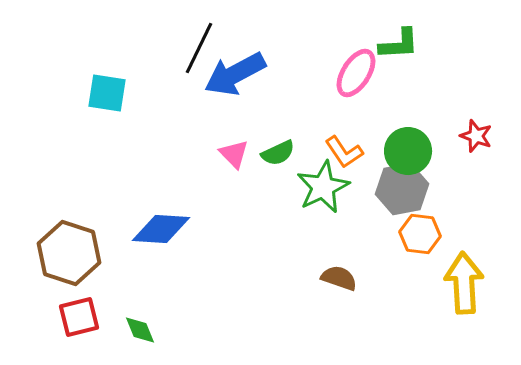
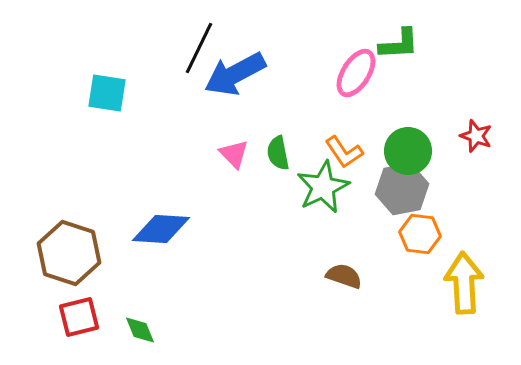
green semicircle: rotated 104 degrees clockwise
brown semicircle: moved 5 px right, 2 px up
